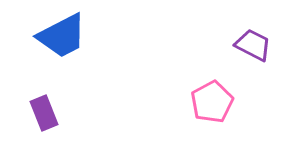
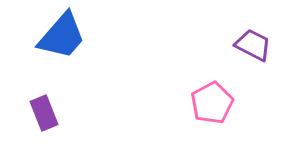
blue trapezoid: rotated 22 degrees counterclockwise
pink pentagon: moved 1 px down
